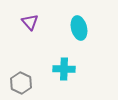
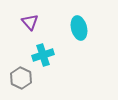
cyan cross: moved 21 px left, 14 px up; rotated 20 degrees counterclockwise
gray hexagon: moved 5 px up
